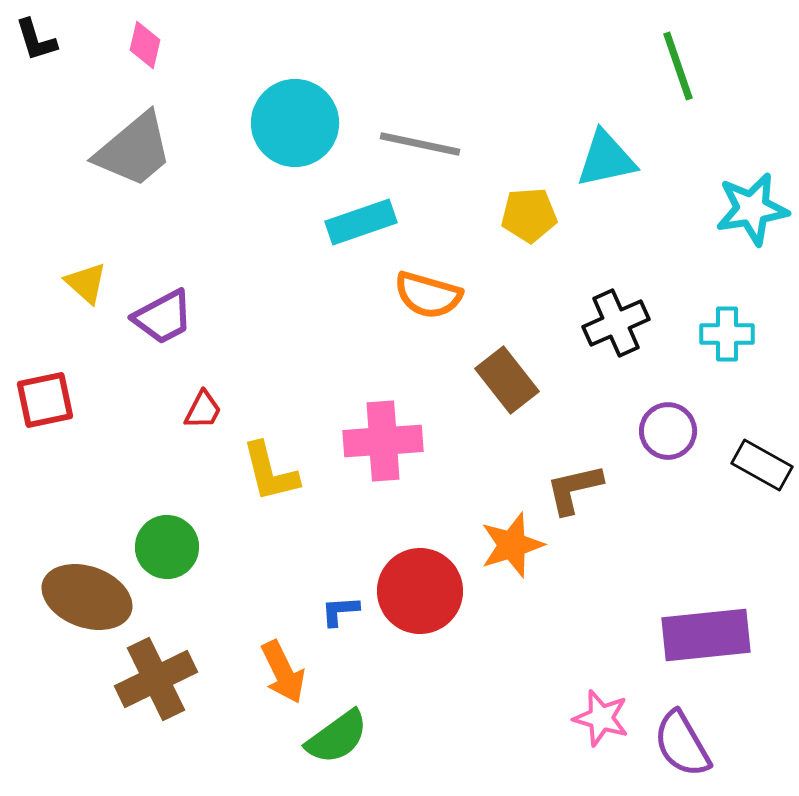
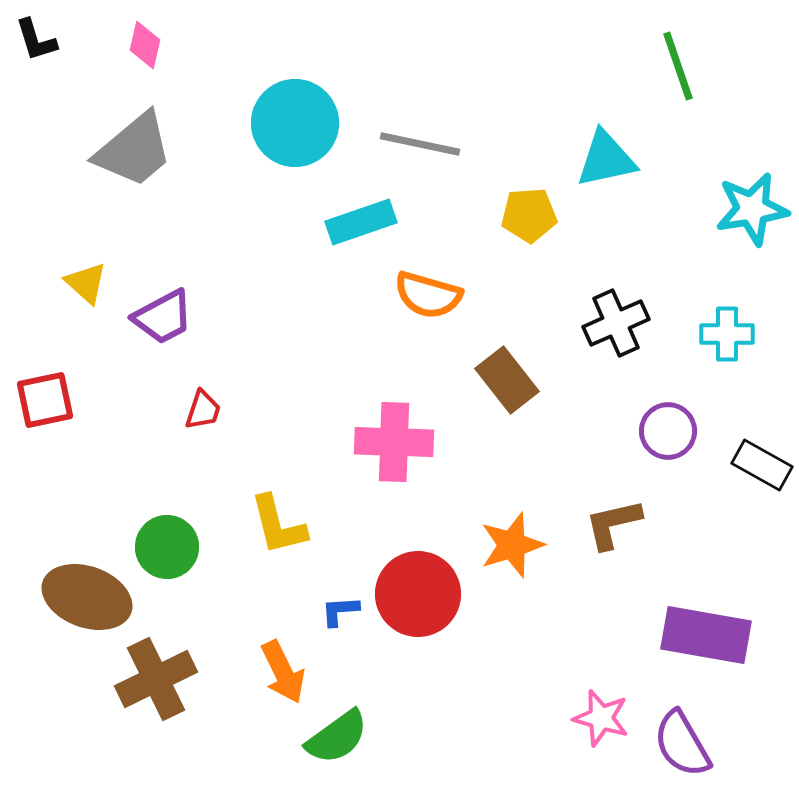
red trapezoid: rotated 9 degrees counterclockwise
pink cross: moved 11 px right, 1 px down; rotated 6 degrees clockwise
yellow L-shape: moved 8 px right, 53 px down
brown L-shape: moved 39 px right, 35 px down
red circle: moved 2 px left, 3 px down
purple rectangle: rotated 16 degrees clockwise
